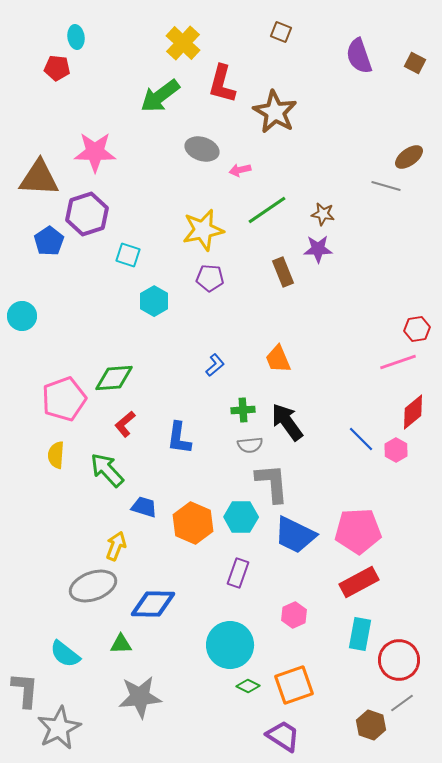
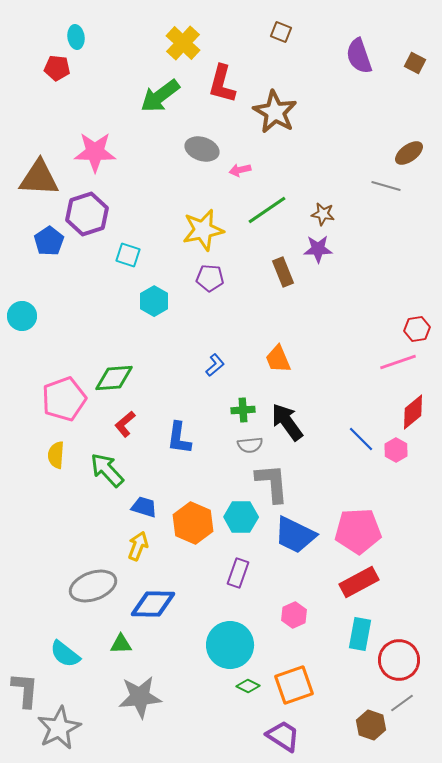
brown ellipse at (409, 157): moved 4 px up
yellow arrow at (116, 546): moved 22 px right
